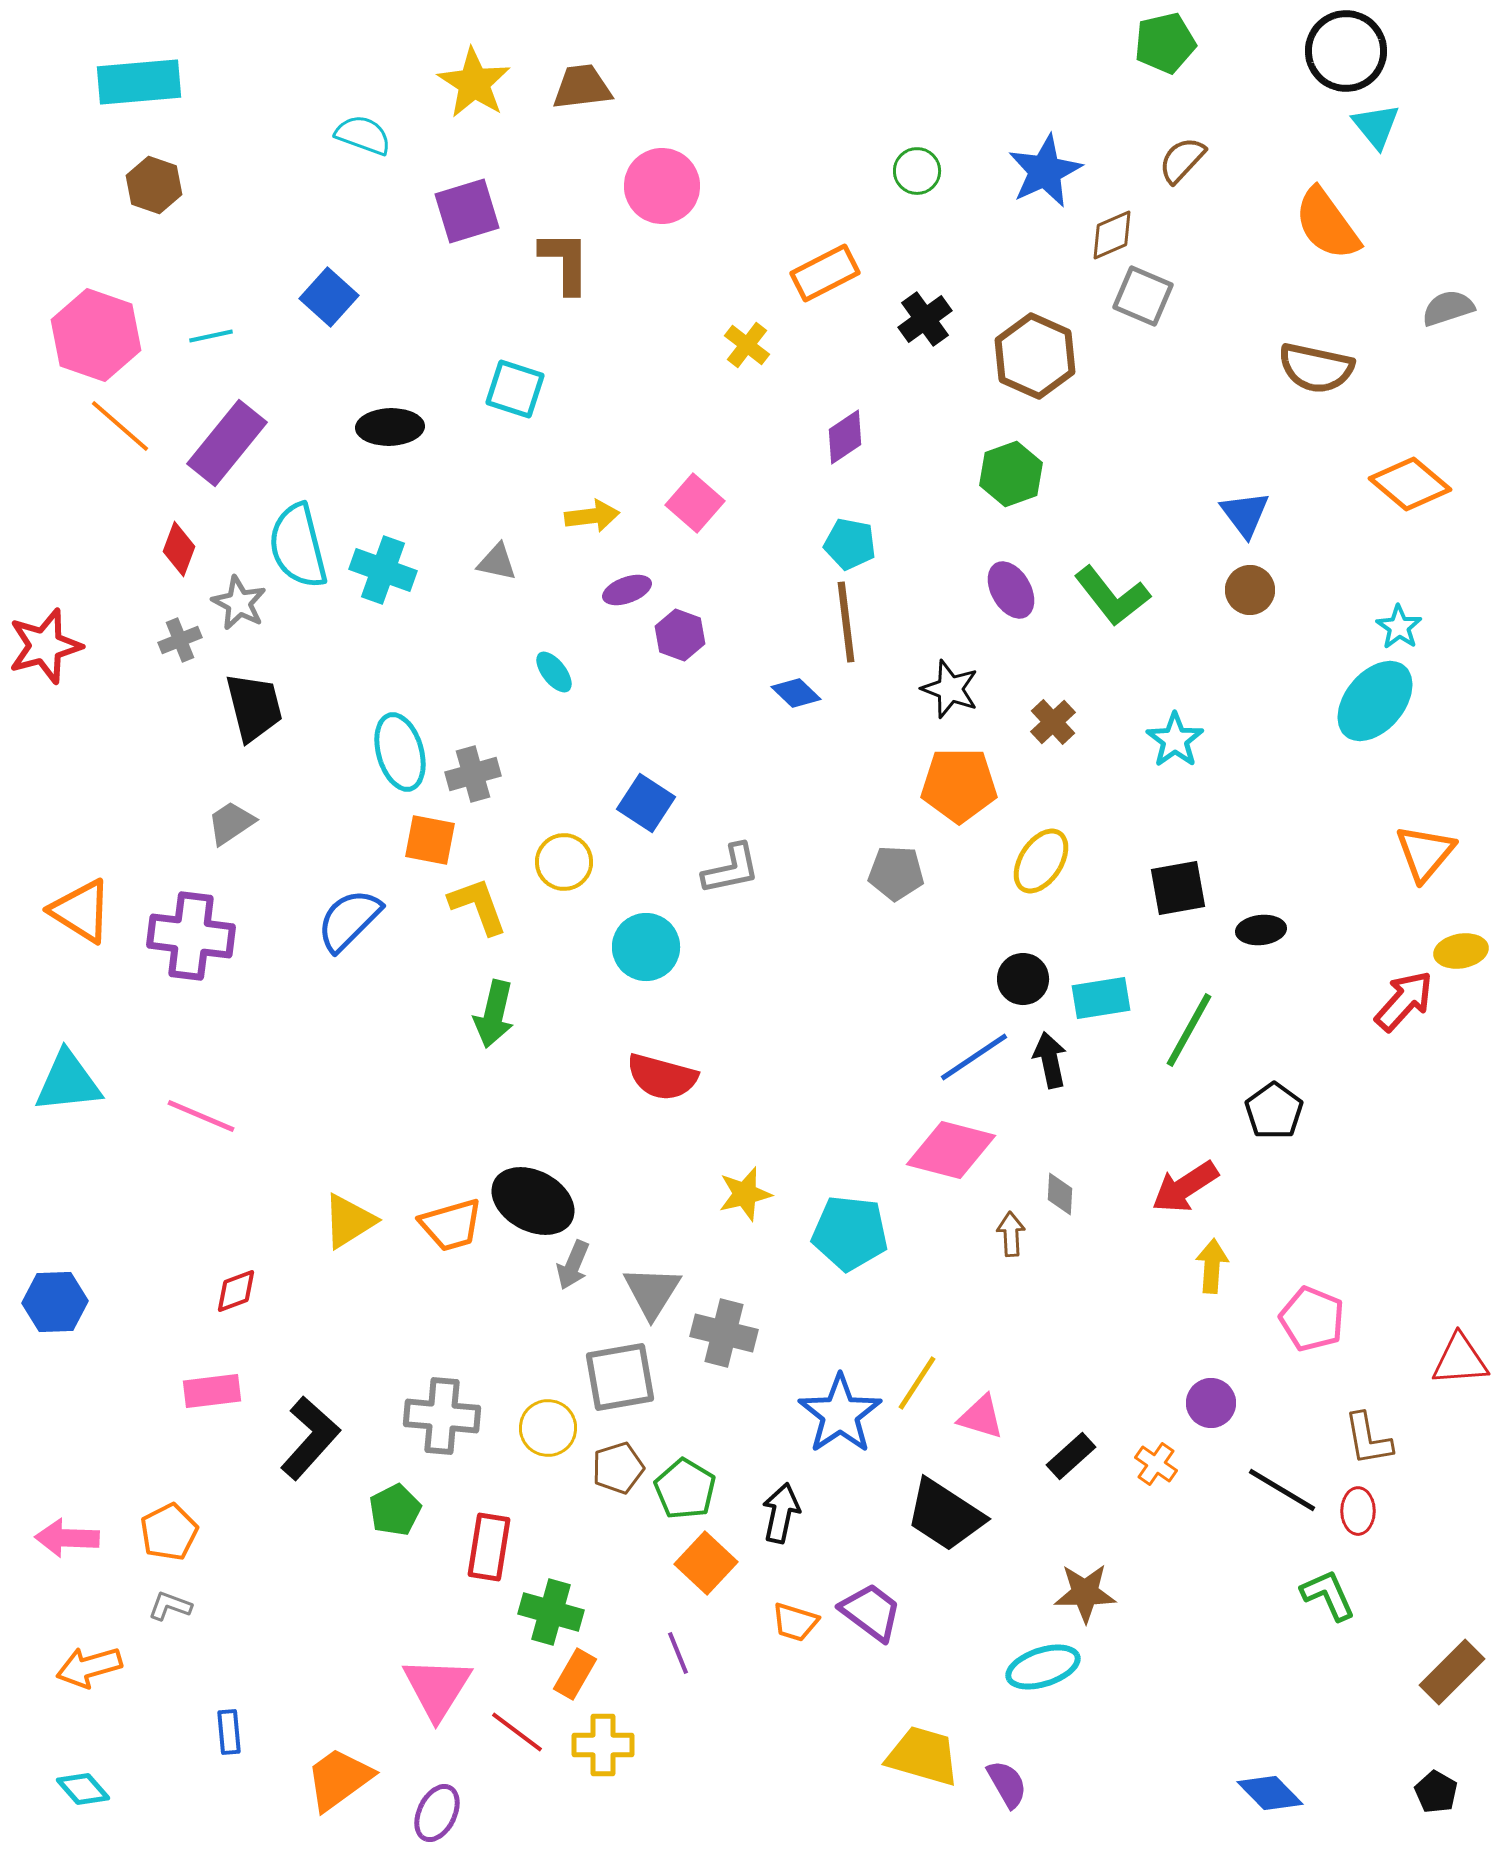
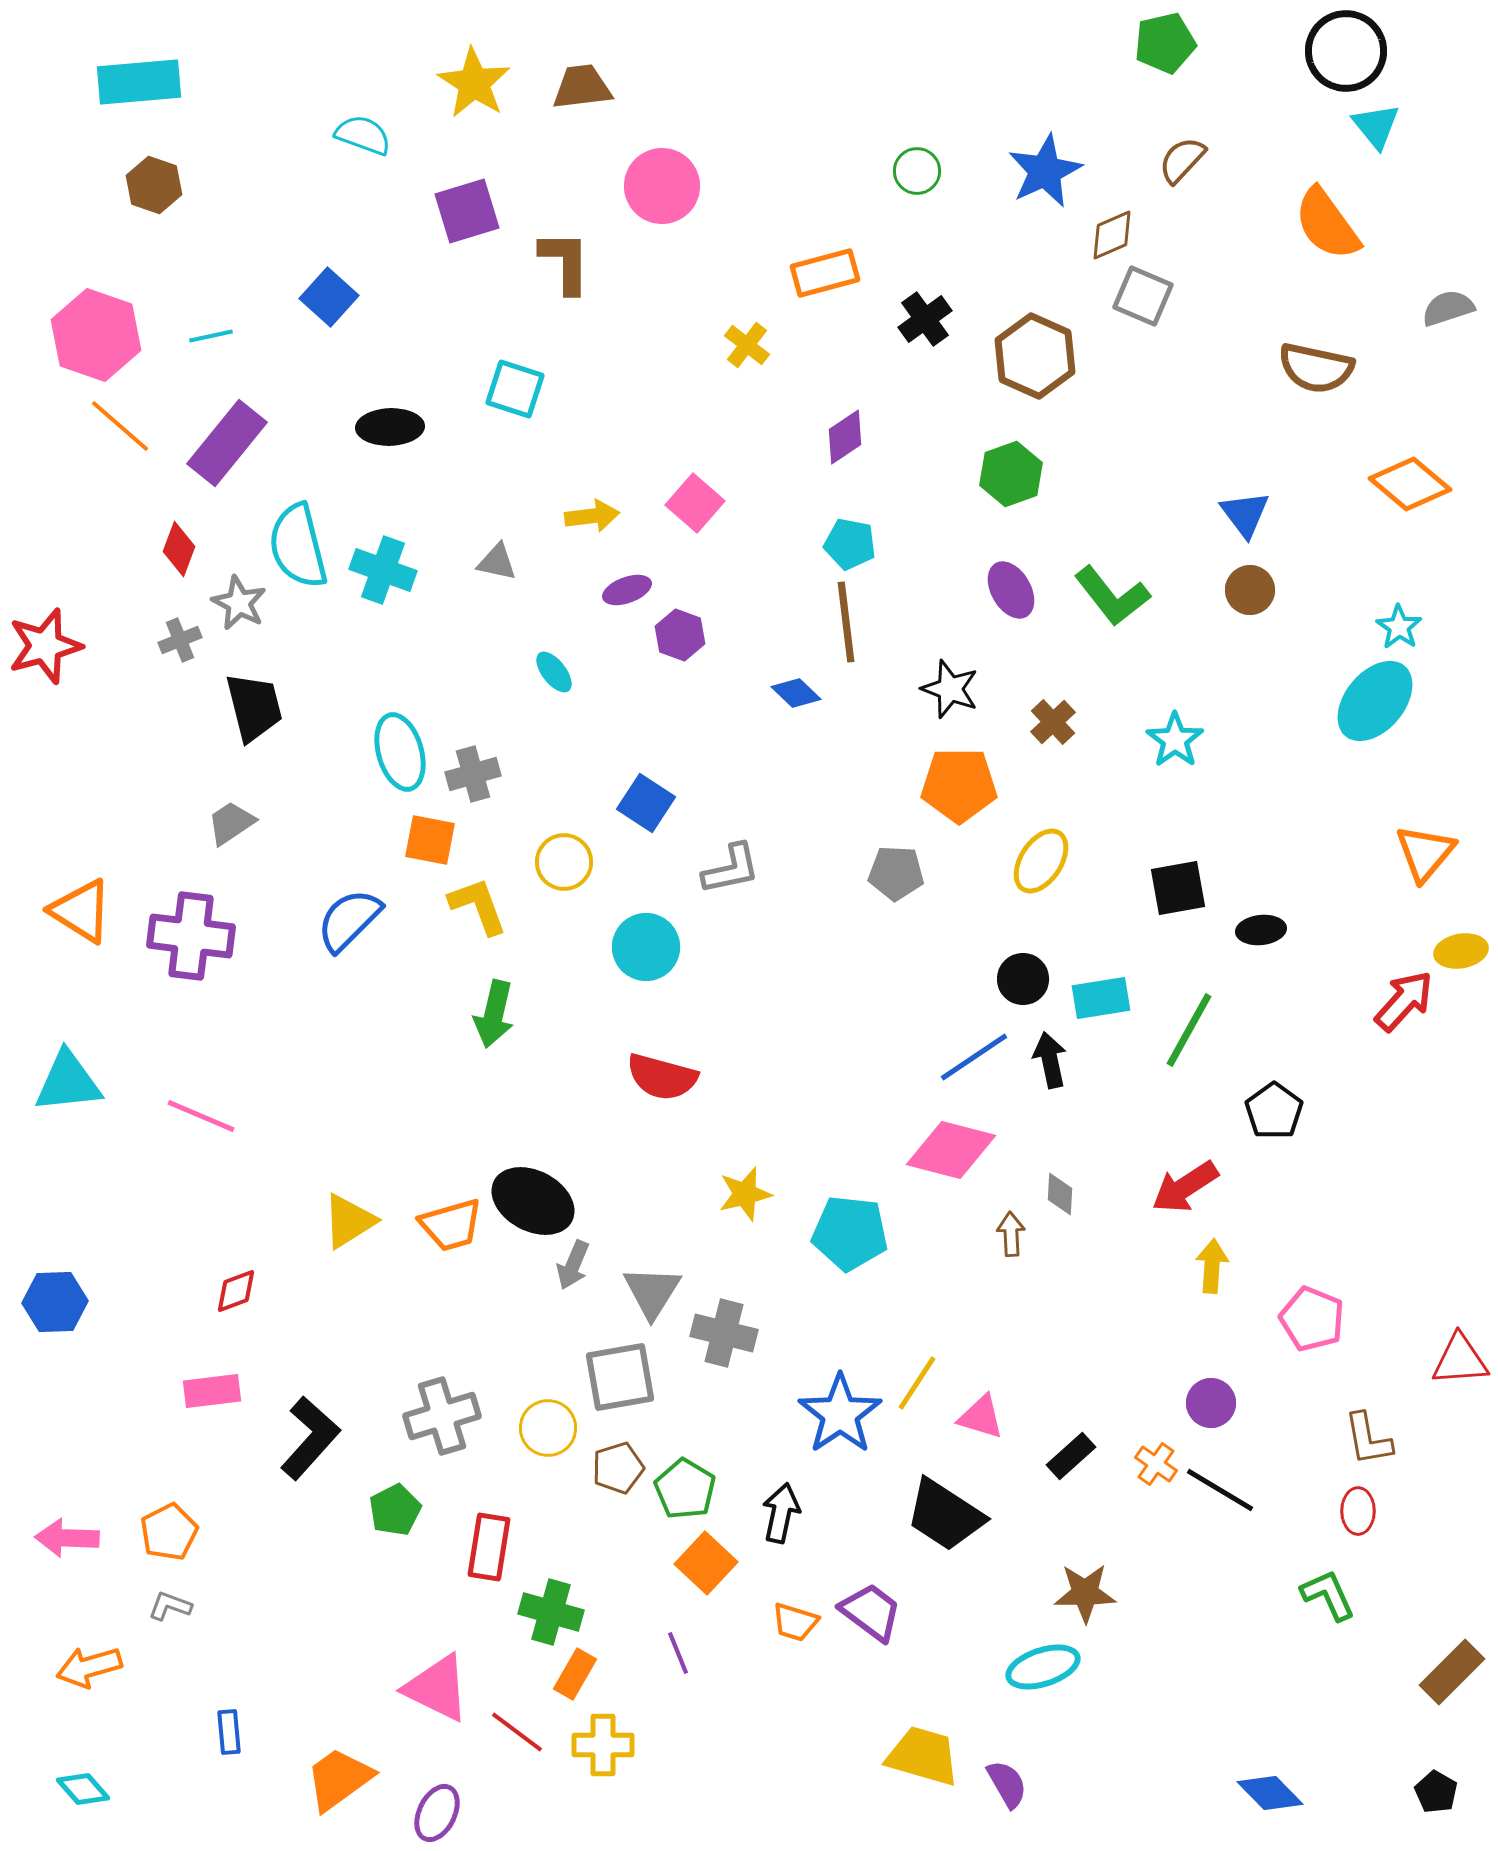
orange rectangle at (825, 273): rotated 12 degrees clockwise
gray cross at (442, 1416): rotated 22 degrees counterclockwise
black line at (1282, 1490): moved 62 px left
pink triangle at (437, 1688): rotated 36 degrees counterclockwise
